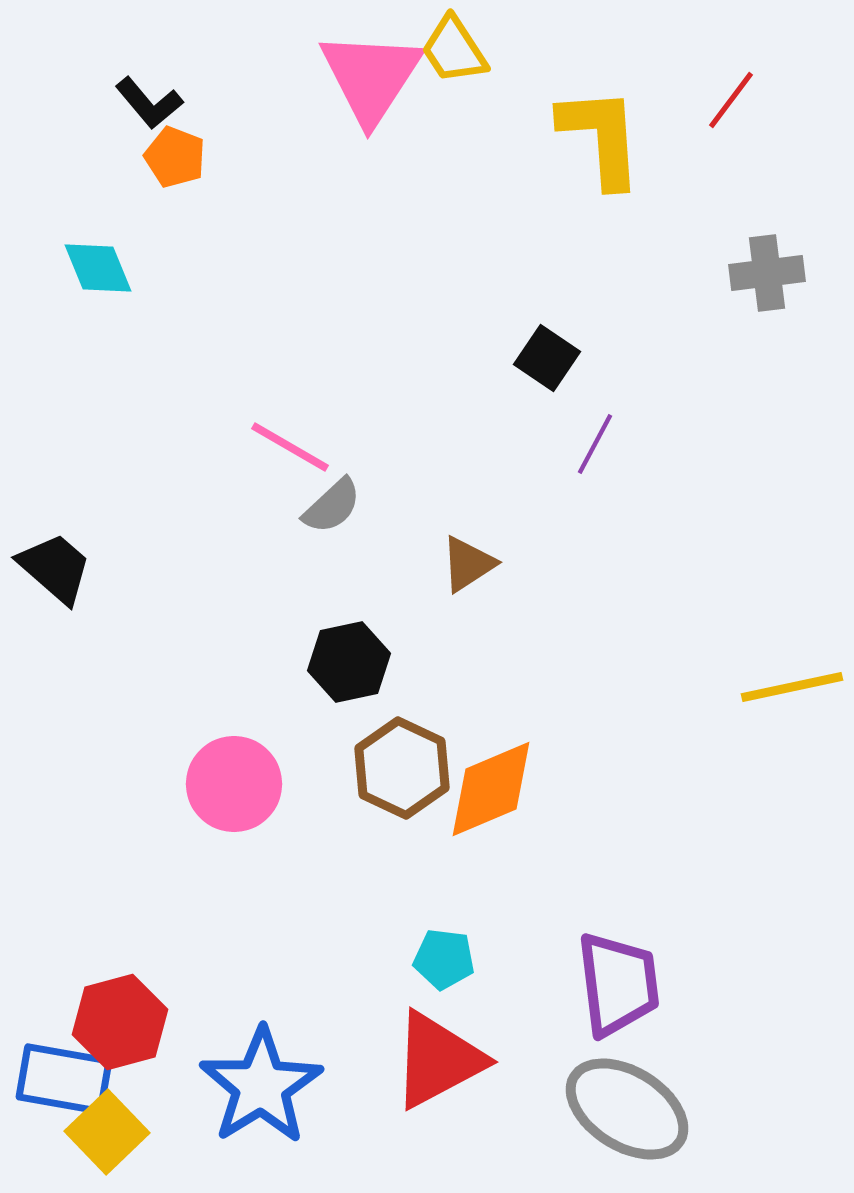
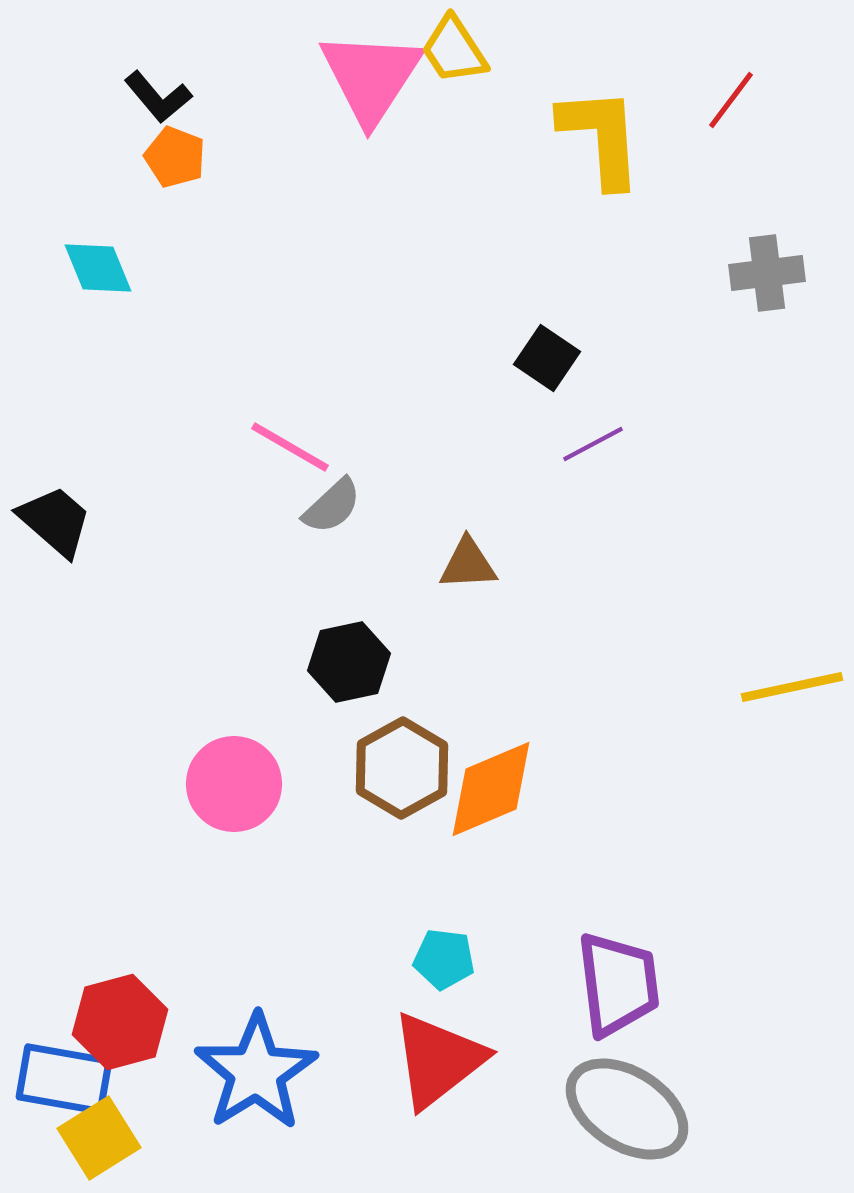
black L-shape: moved 9 px right, 6 px up
purple line: moved 2 px left; rotated 34 degrees clockwise
brown triangle: rotated 30 degrees clockwise
black trapezoid: moved 47 px up
brown hexagon: rotated 6 degrees clockwise
red triangle: rotated 10 degrees counterclockwise
blue star: moved 5 px left, 14 px up
yellow square: moved 8 px left, 6 px down; rotated 12 degrees clockwise
